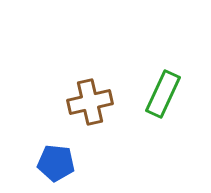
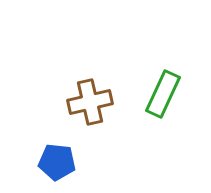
blue pentagon: moved 1 px right, 1 px up
